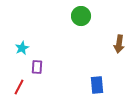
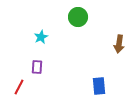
green circle: moved 3 px left, 1 px down
cyan star: moved 19 px right, 11 px up
blue rectangle: moved 2 px right, 1 px down
